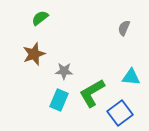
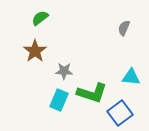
brown star: moved 1 px right, 3 px up; rotated 15 degrees counterclockwise
green L-shape: rotated 132 degrees counterclockwise
